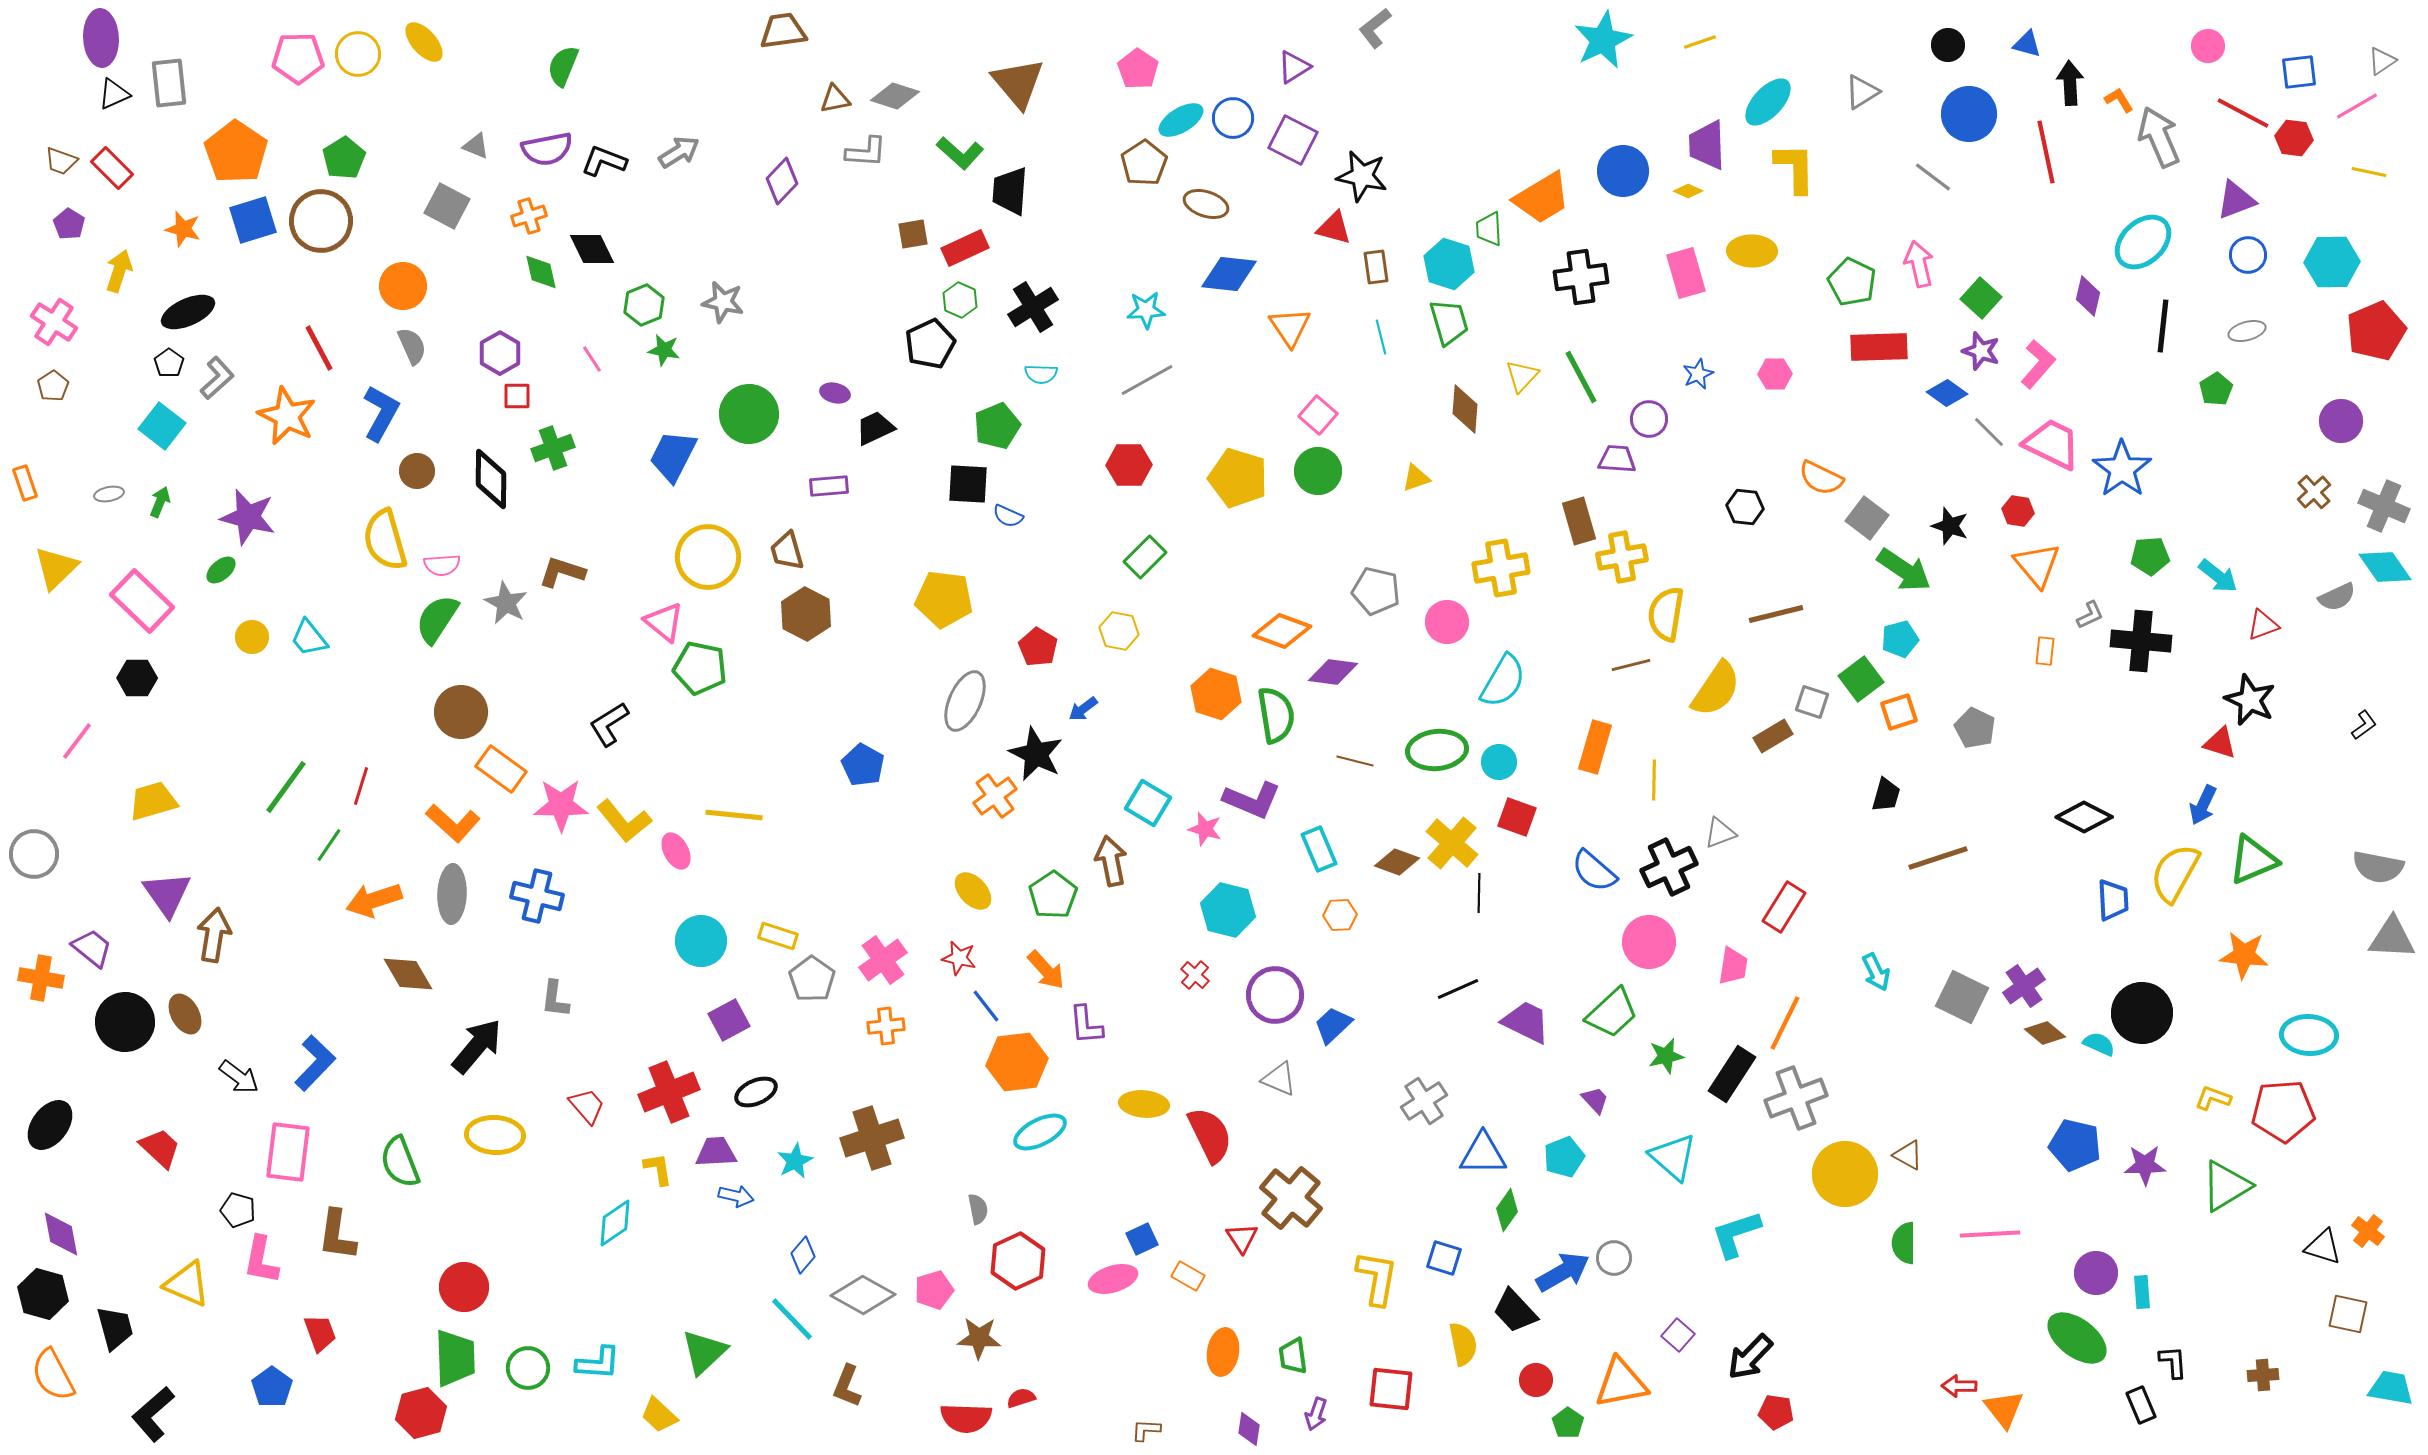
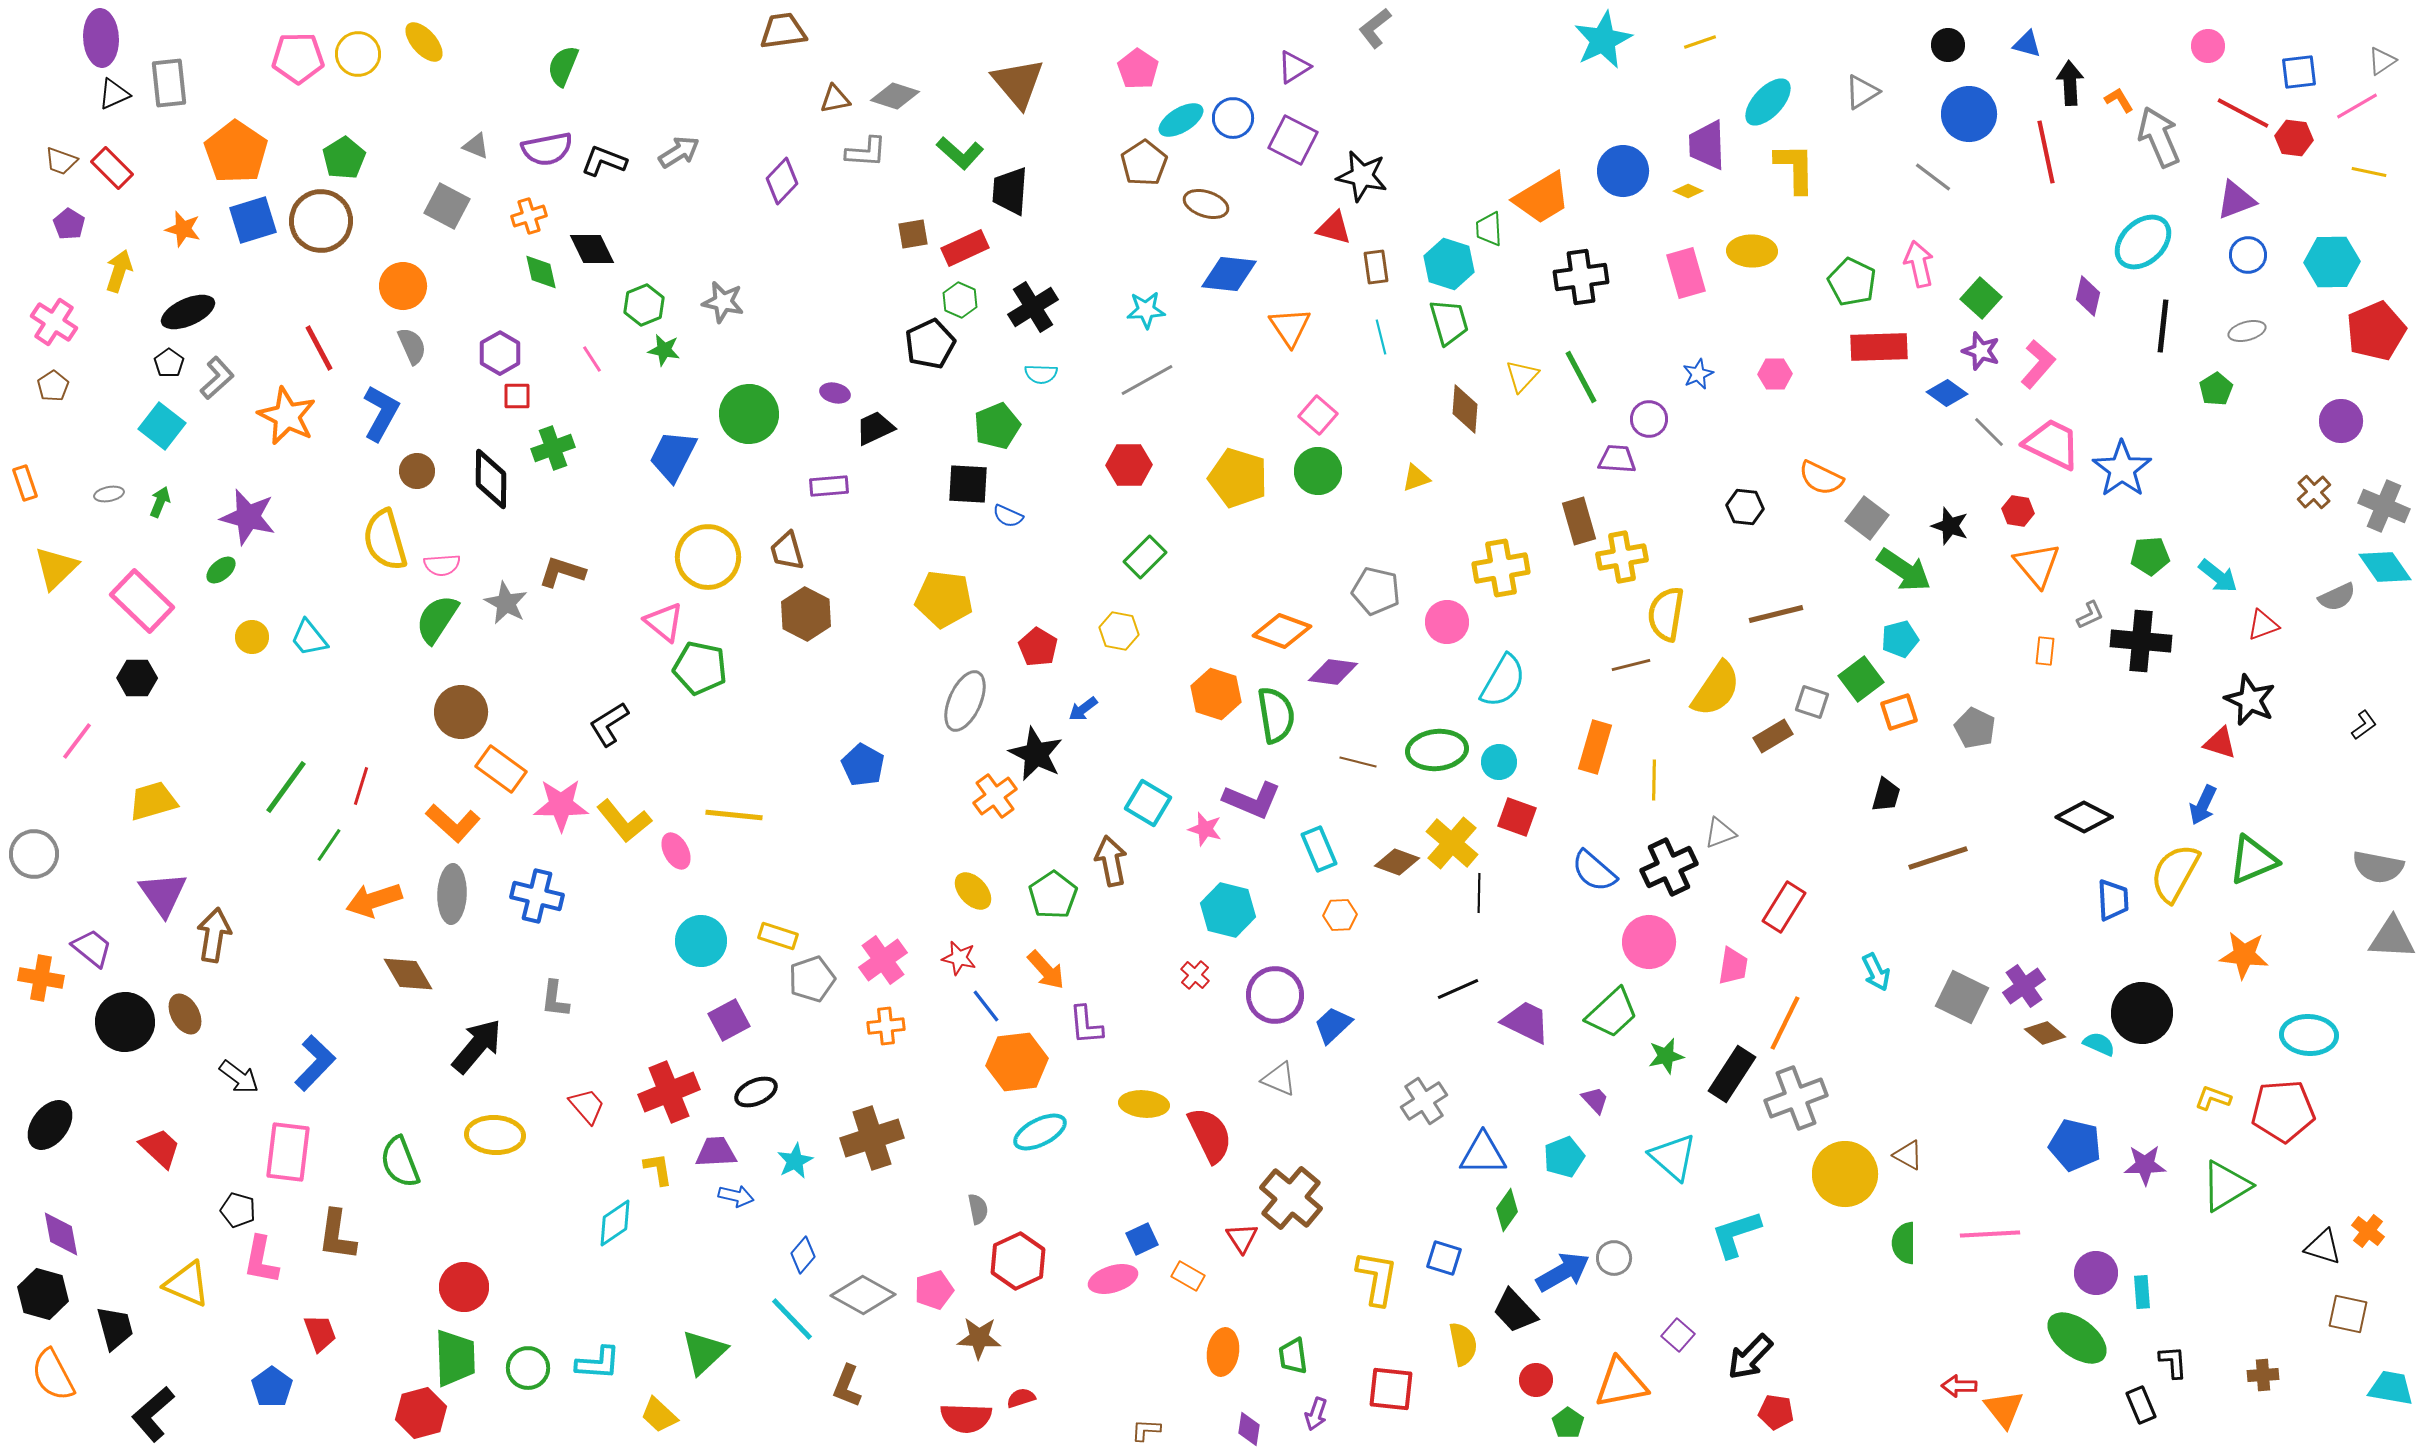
brown line at (1355, 761): moved 3 px right, 1 px down
purple triangle at (167, 894): moved 4 px left
gray pentagon at (812, 979): rotated 18 degrees clockwise
